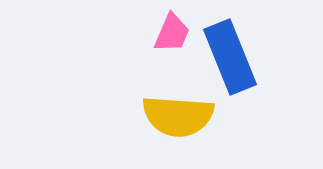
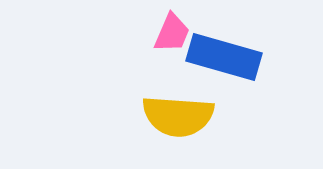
blue rectangle: moved 6 px left; rotated 52 degrees counterclockwise
